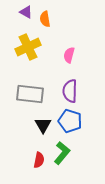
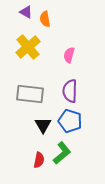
yellow cross: rotated 15 degrees counterclockwise
green L-shape: rotated 10 degrees clockwise
